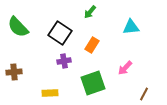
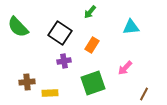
brown cross: moved 13 px right, 10 px down
